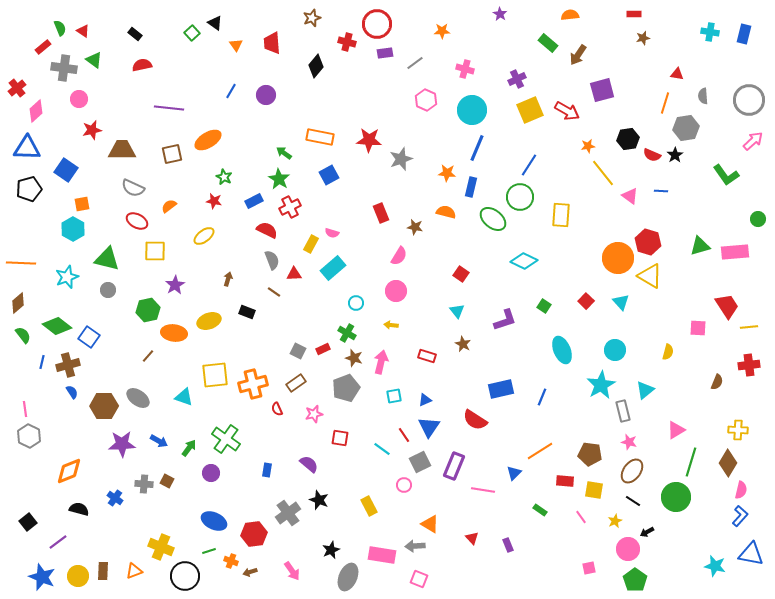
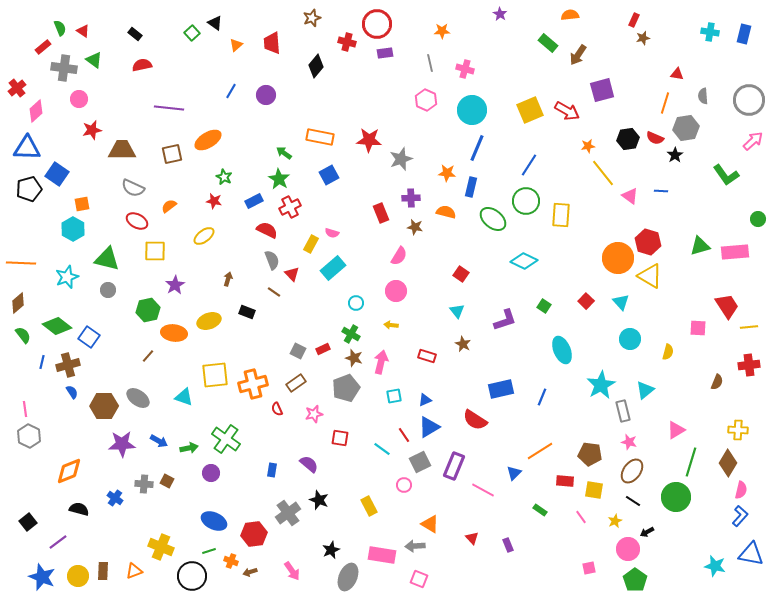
red rectangle at (634, 14): moved 6 px down; rotated 64 degrees counterclockwise
orange triangle at (236, 45): rotated 24 degrees clockwise
gray line at (415, 63): moved 15 px right; rotated 66 degrees counterclockwise
purple cross at (517, 79): moved 106 px left, 119 px down; rotated 24 degrees clockwise
red semicircle at (652, 155): moved 3 px right, 17 px up
blue square at (66, 170): moved 9 px left, 4 px down
green circle at (520, 197): moved 6 px right, 4 px down
red triangle at (294, 274): moved 2 px left; rotated 49 degrees clockwise
green cross at (347, 333): moved 4 px right, 1 px down
cyan circle at (615, 350): moved 15 px right, 11 px up
blue triangle at (429, 427): rotated 25 degrees clockwise
green arrow at (189, 448): rotated 42 degrees clockwise
blue rectangle at (267, 470): moved 5 px right
pink line at (483, 490): rotated 20 degrees clockwise
black circle at (185, 576): moved 7 px right
